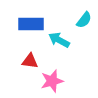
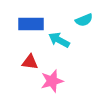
cyan semicircle: rotated 30 degrees clockwise
red triangle: moved 1 px down
